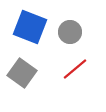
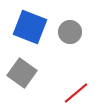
red line: moved 1 px right, 24 px down
